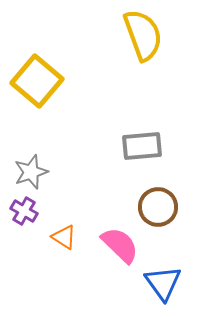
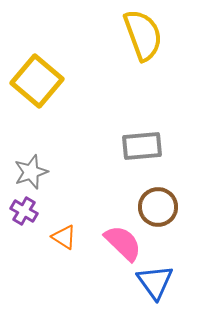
pink semicircle: moved 3 px right, 2 px up
blue triangle: moved 8 px left, 1 px up
